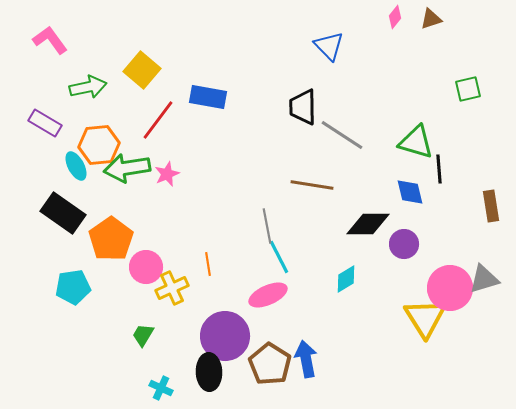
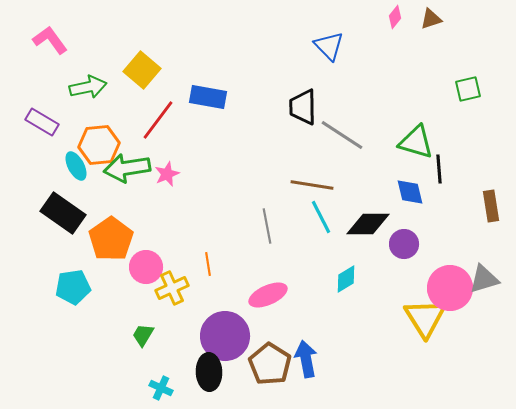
purple rectangle at (45, 123): moved 3 px left, 1 px up
cyan line at (279, 257): moved 42 px right, 40 px up
